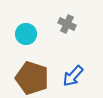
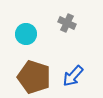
gray cross: moved 1 px up
brown pentagon: moved 2 px right, 1 px up
